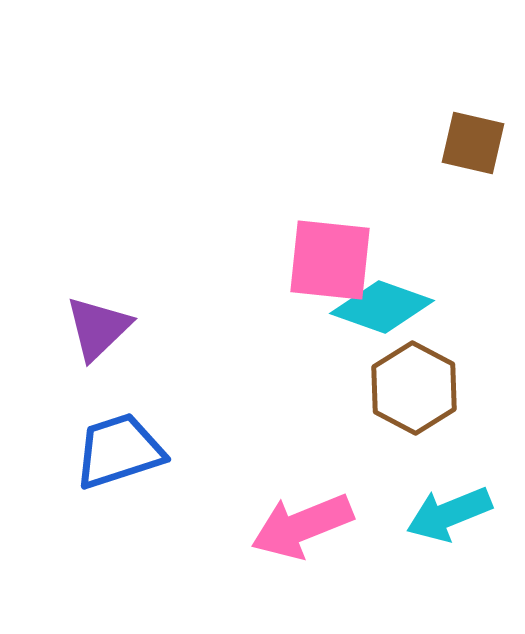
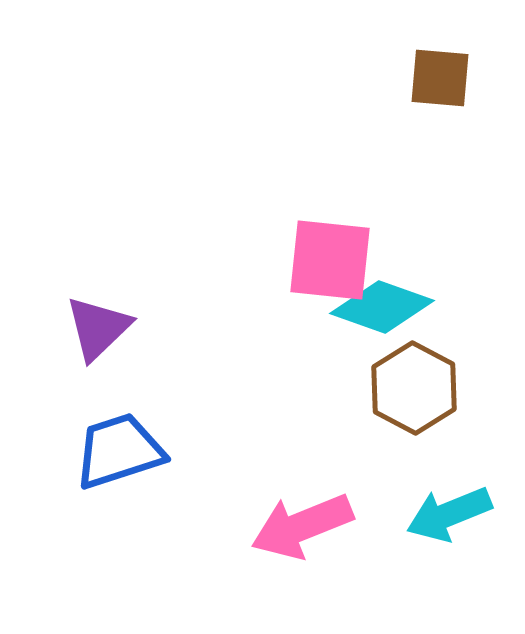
brown square: moved 33 px left, 65 px up; rotated 8 degrees counterclockwise
